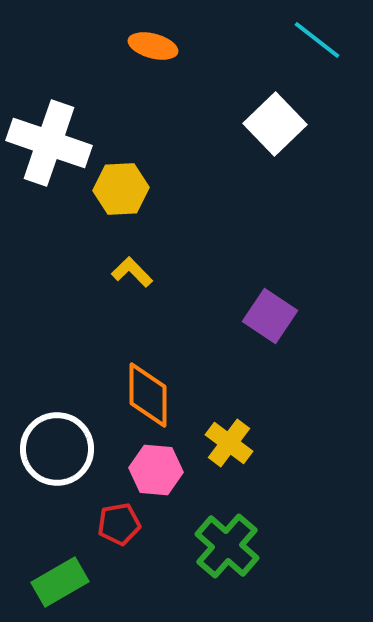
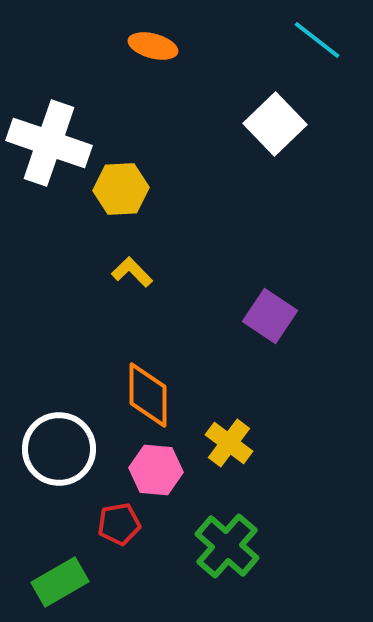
white circle: moved 2 px right
